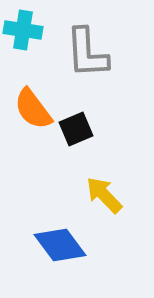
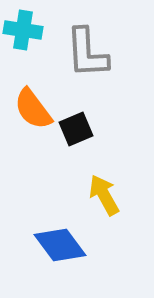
yellow arrow: rotated 15 degrees clockwise
